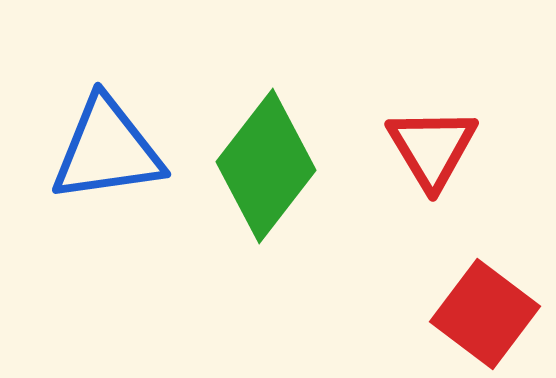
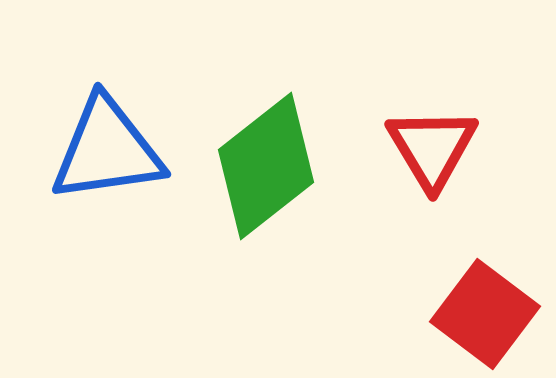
green diamond: rotated 14 degrees clockwise
